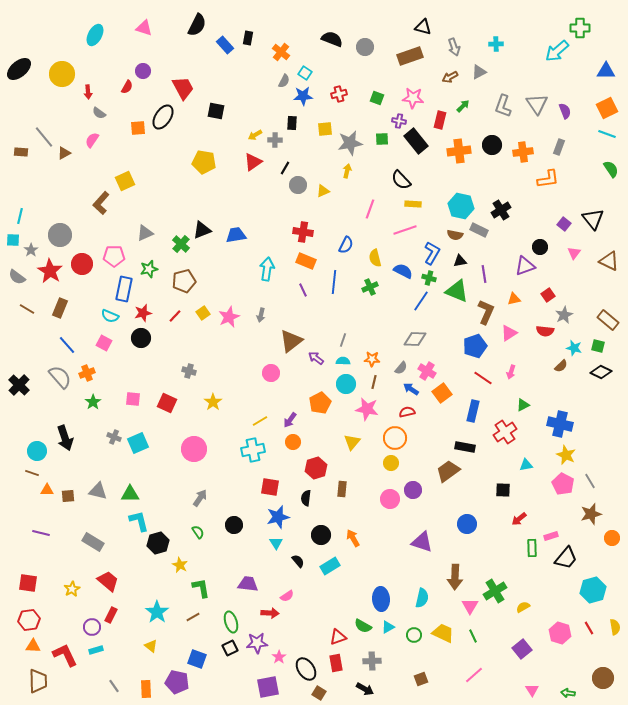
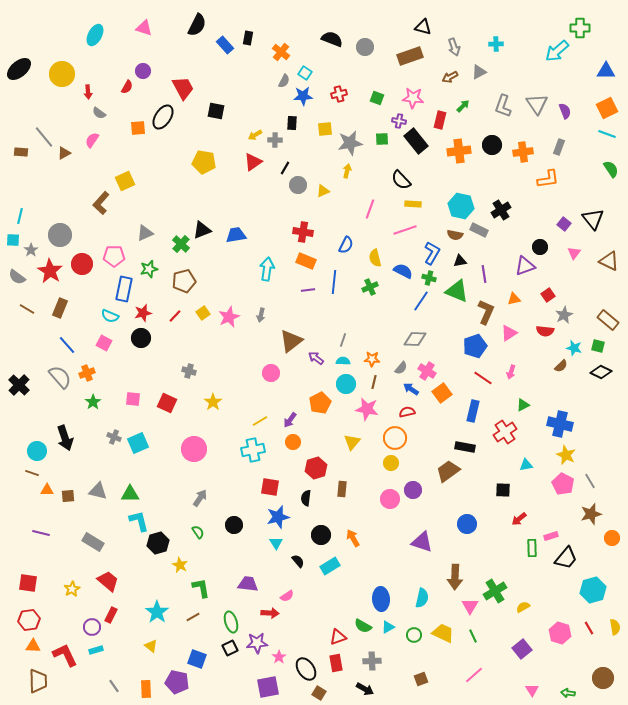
purple line at (303, 290): moved 5 px right; rotated 72 degrees counterclockwise
